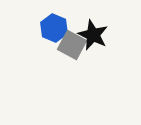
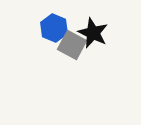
black star: moved 2 px up
